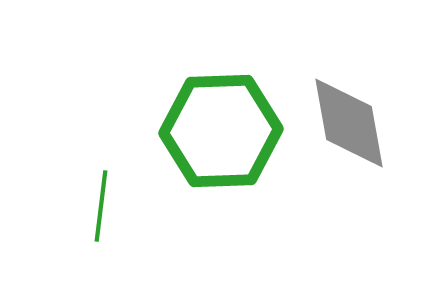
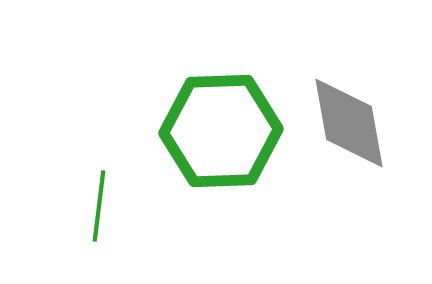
green line: moved 2 px left
